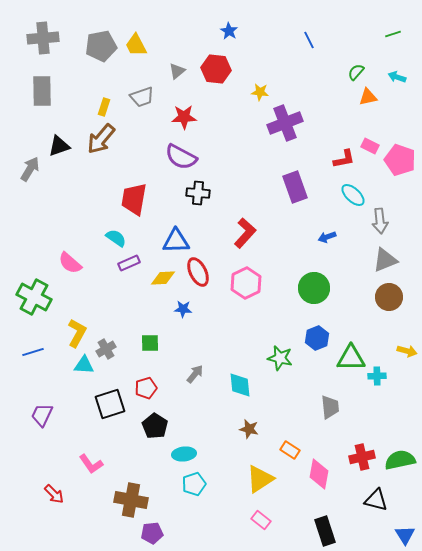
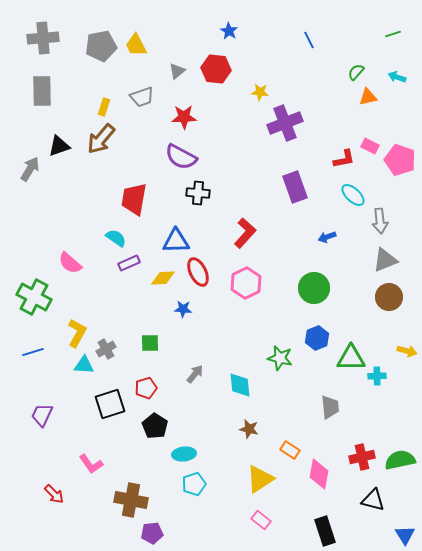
black triangle at (376, 500): moved 3 px left
